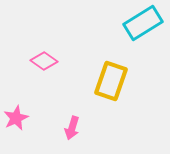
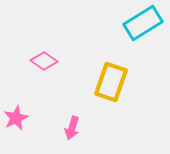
yellow rectangle: moved 1 px down
